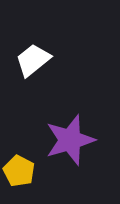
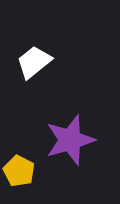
white trapezoid: moved 1 px right, 2 px down
